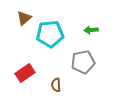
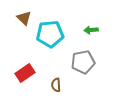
brown triangle: rotated 35 degrees counterclockwise
